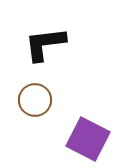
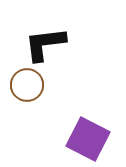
brown circle: moved 8 px left, 15 px up
